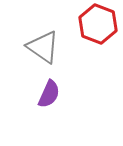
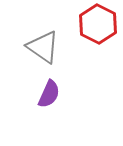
red hexagon: rotated 6 degrees clockwise
